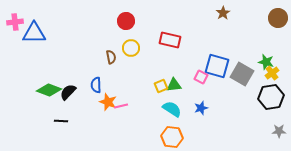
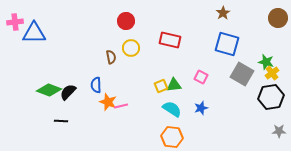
blue square: moved 10 px right, 22 px up
